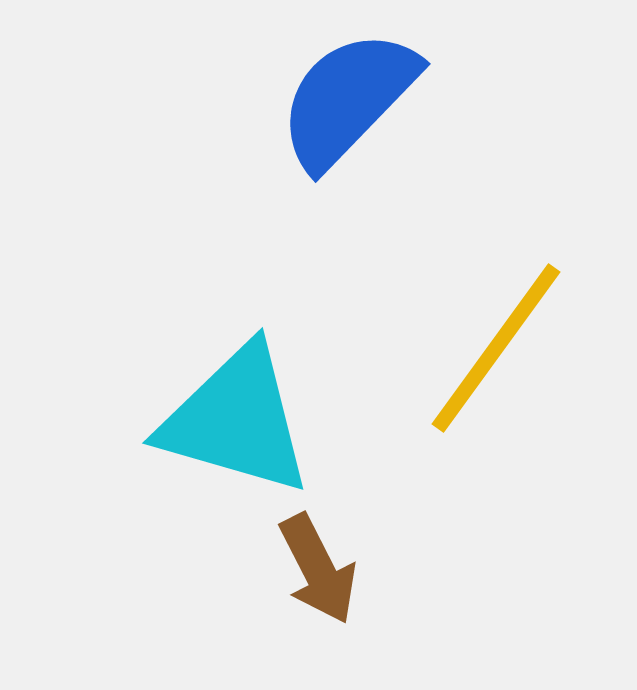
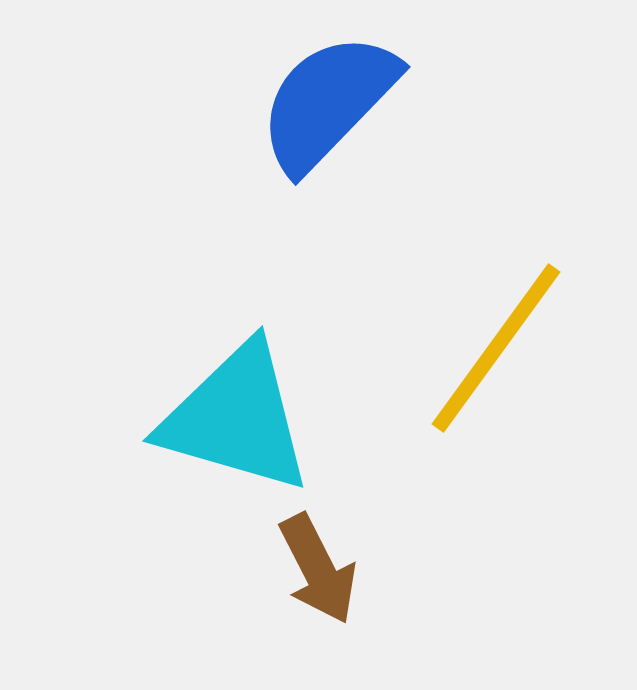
blue semicircle: moved 20 px left, 3 px down
cyan triangle: moved 2 px up
